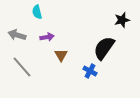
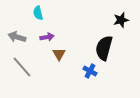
cyan semicircle: moved 1 px right, 1 px down
black star: moved 1 px left
gray arrow: moved 2 px down
black semicircle: rotated 20 degrees counterclockwise
brown triangle: moved 2 px left, 1 px up
